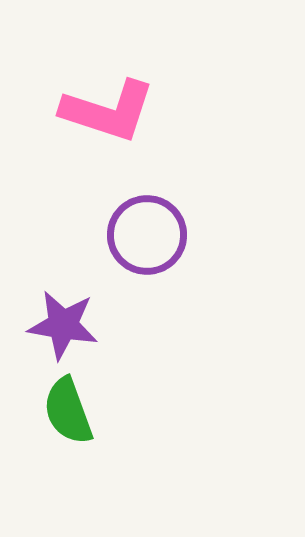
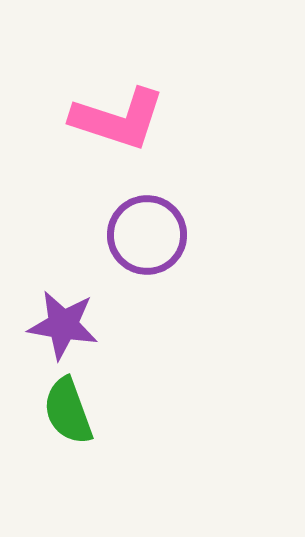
pink L-shape: moved 10 px right, 8 px down
